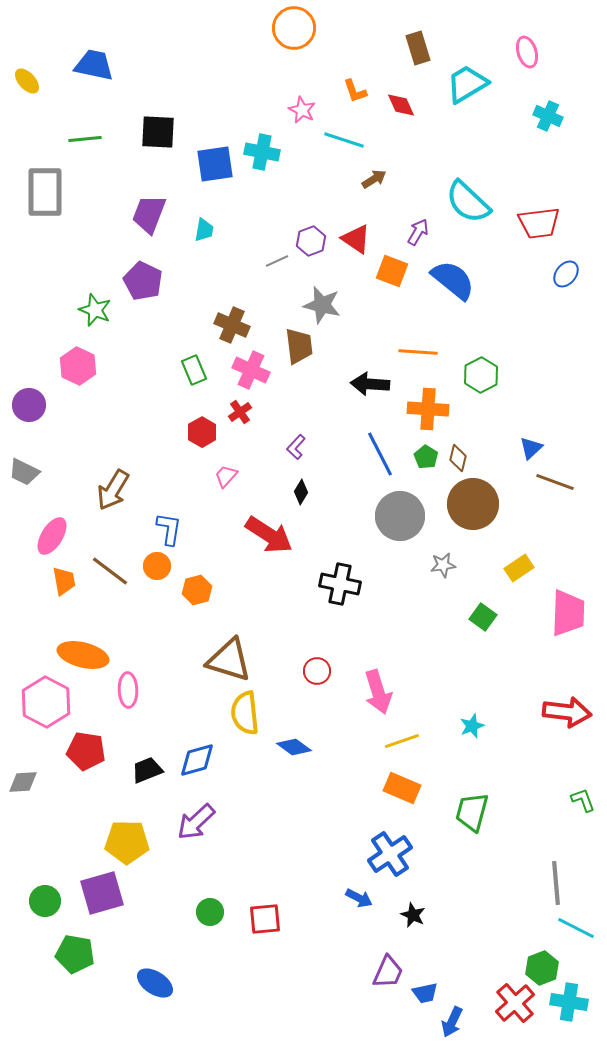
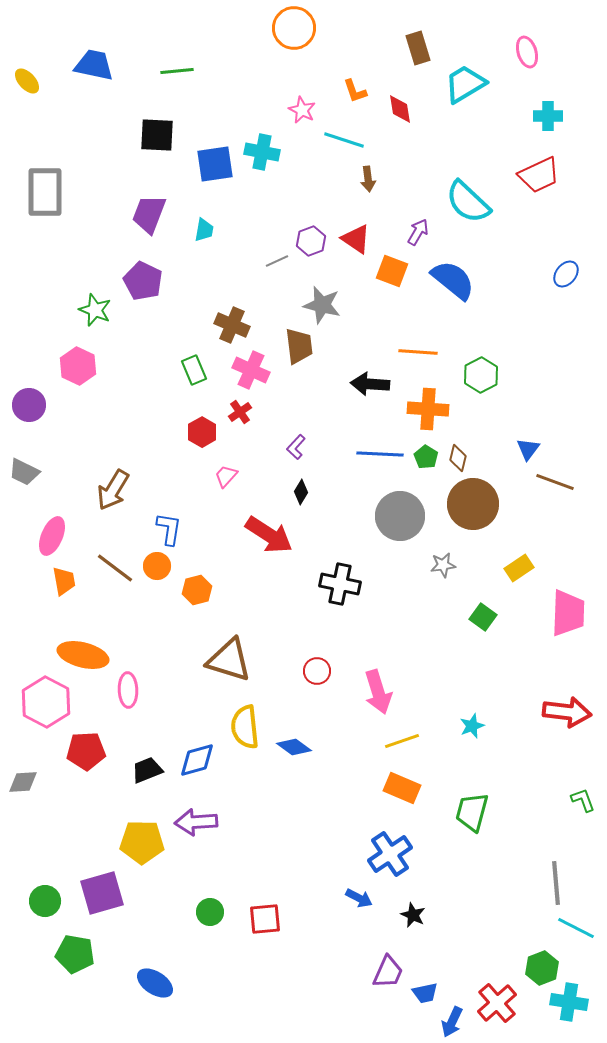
cyan trapezoid at (467, 84): moved 2 px left
red diamond at (401, 105): moved 1 px left, 4 px down; rotated 16 degrees clockwise
cyan cross at (548, 116): rotated 24 degrees counterclockwise
black square at (158, 132): moved 1 px left, 3 px down
green line at (85, 139): moved 92 px right, 68 px up
brown arrow at (374, 179): moved 6 px left; rotated 115 degrees clockwise
red trapezoid at (539, 223): moved 48 px up; rotated 18 degrees counterclockwise
blue triangle at (531, 448): moved 3 px left, 1 px down; rotated 10 degrees counterclockwise
blue line at (380, 454): rotated 60 degrees counterclockwise
pink ellipse at (52, 536): rotated 9 degrees counterclockwise
brown line at (110, 571): moved 5 px right, 3 px up
yellow semicircle at (245, 713): moved 14 px down
red pentagon at (86, 751): rotated 12 degrees counterclockwise
purple arrow at (196, 822): rotated 39 degrees clockwise
yellow pentagon at (127, 842): moved 15 px right
red cross at (515, 1003): moved 18 px left
